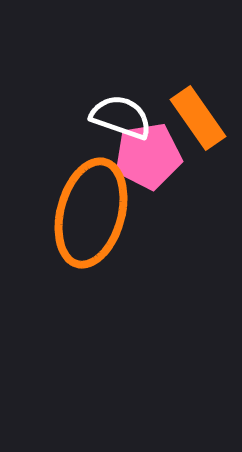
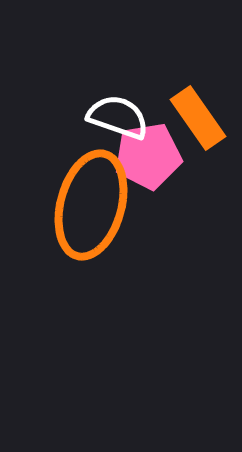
white semicircle: moved 3 px left
orange ellipse: moved 8 px up
